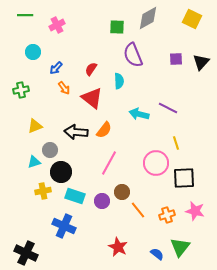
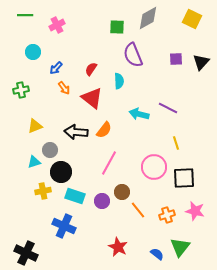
pink circle: moved 2 px left, 4 px down
